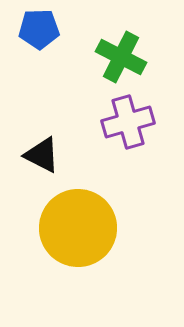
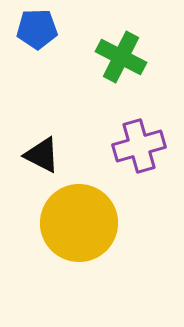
blue pentagon: moved 2 px left
purple cross: moved 11 px right, 24 px down
yellow circle: moved 1 px right, 5 px up
